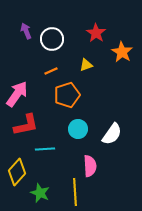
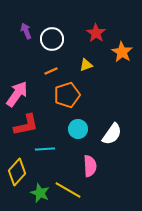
yellow line: moved 7 px left, 2 px up; rotated 56 degrees counterclockwise
